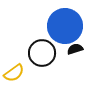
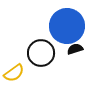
blue circle: moved 2 px right
black circle: moved 1 px left
